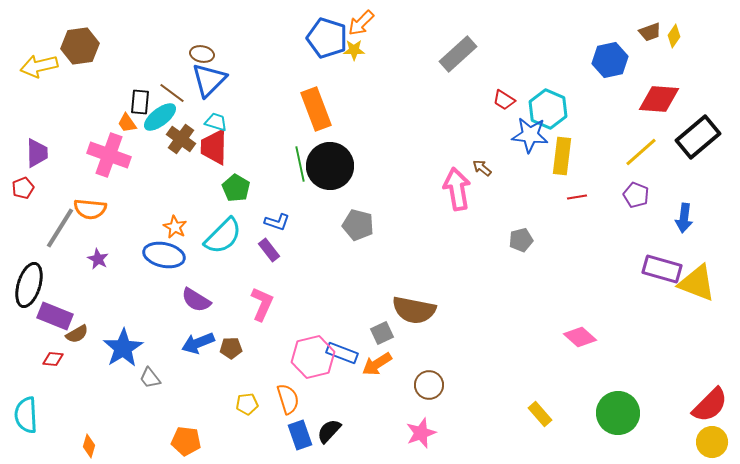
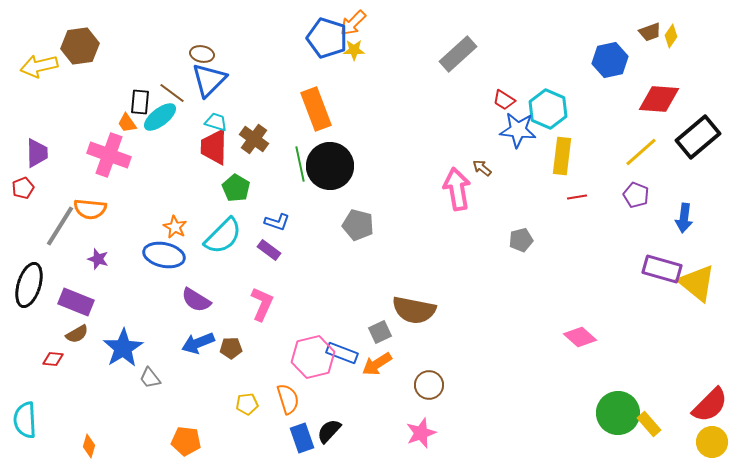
orange arrow at (361, 23): moved 8 px left
yellow diamond at (674, 36): moved 3 px left
blue star at (530, 135): moved 12 px left, 5 px up
brown cross at (181, 139): moved 73 px right
gray line at (60, 228): moved 2 px up
purple rectangle at (269, 250): rotated 15 degrees counterclockwise
purple star at (98, 259): rotated 10 degrees counterclockwise
yellow triangle at (697, 283): rotated 18 degrees clockwise
purple rectangle at (55, 316): moved 21 px right, 14 px up
gray square at (382, 333): moved 2 px left, 1 px up
yellow rectangle at (540, 414): moved 109 px right, 10 px down
cyan semicircle at (26, 415): moved 1 px left, 5 px down
blue rectangle at (300, 435): moved 2 px right, 3 px down
